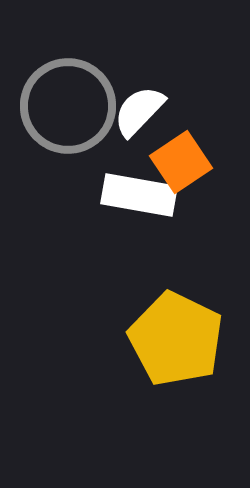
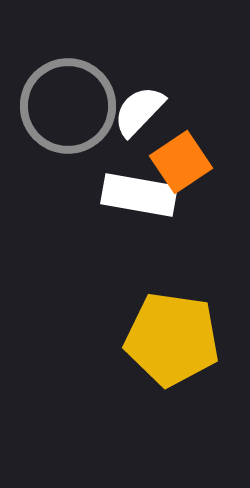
yellow pentagon: moved 4 px left; rotated 18 degrees counterclockwise
